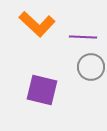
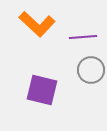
purple line: rotated 8 degrees counterclockwise
gray circle: moved 3 px down
